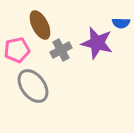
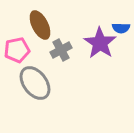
blue semicircle: moved 5 px down
purple star: moved 3 px right; rotated 20 degrees clockwise
gray ellipse: moved 2 px right, 3 px up
